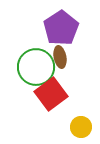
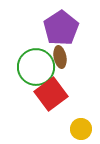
yellow circle: moved 2 px down
